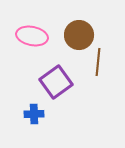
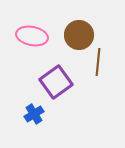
blue cross: rotated 30 degrees counterclockwise
